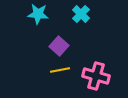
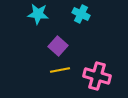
cyan cross: rotated 18 degrees counterclockwise
purple square: moved 1 px left
pink cross: moved 1 px right
